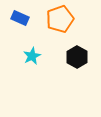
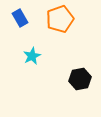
blue rectangle: rotated 36 degrees clockwise
black hexagon: moved 3 px right, 22 px down; rotated 20 degrees clockwise
